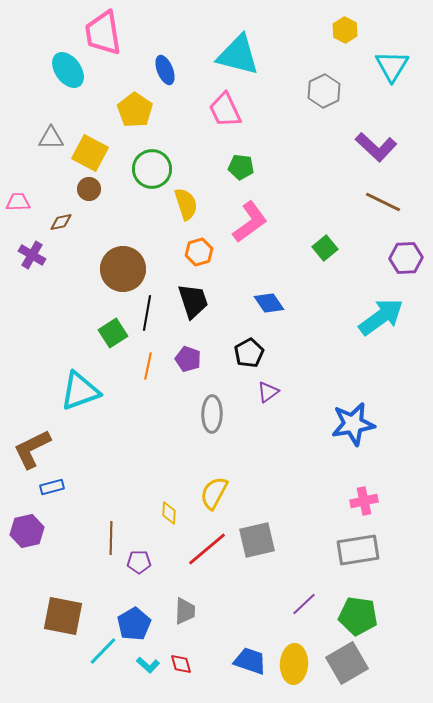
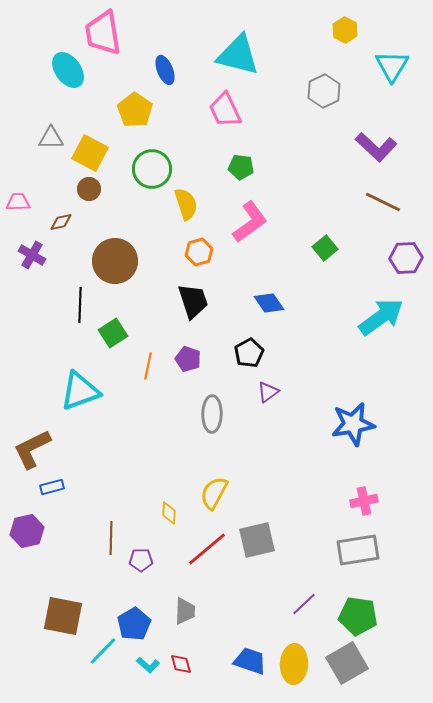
brown circle at (123, 269): moved 8 px left, 8 px up
black line at (147, 313): moved 67 px left, 8 px up; rotated 8 degrees counterclockwise
purple pentagon at (139, 562): moved 2 px right, 2 px up
